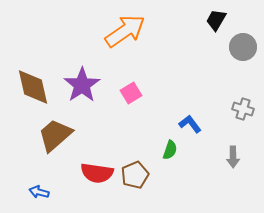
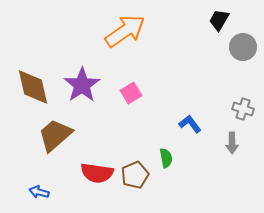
black trapezoid: moved 3 px right
green semicircle: moved 4 px left, 8 px down; rotated 30 degrees counterclockwise
gray arrow: moved 1 px left, 14 px up
